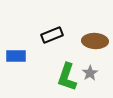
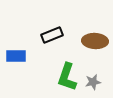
gray star: moved 3 px right, 9 px down; rotated 21 degrees clockwise
